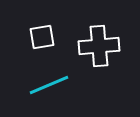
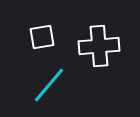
cyan line: rotated 27 degrees counterclockwise
